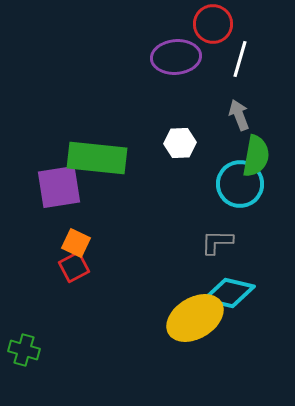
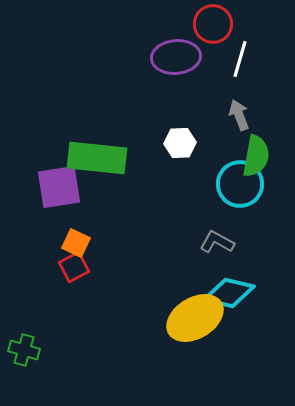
gray L-shape: rotated 28 degrees clockwise
